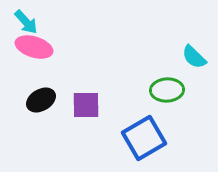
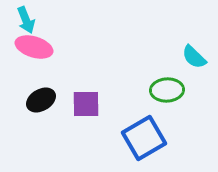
cyan arrow: moved 2 px up; rotated 20 degrees clockwise
purple square: moved 1 px up
